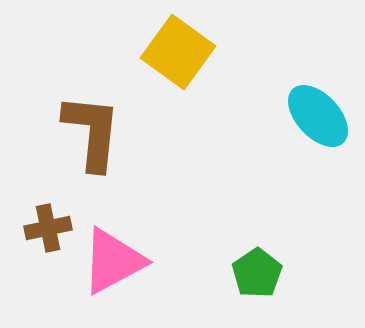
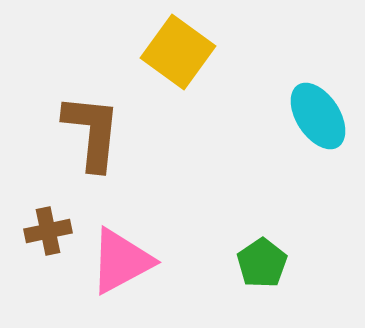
cyan ellipse: rotated 10 degrees clockwise
brown cross: moved 3 px down
pink triangle: moved 8 px right
green pentagon: moved 5 px right, 10 px up
